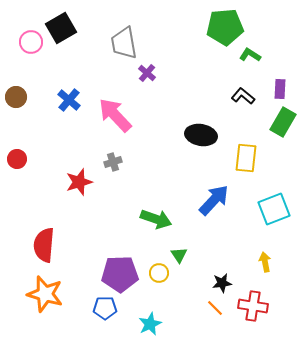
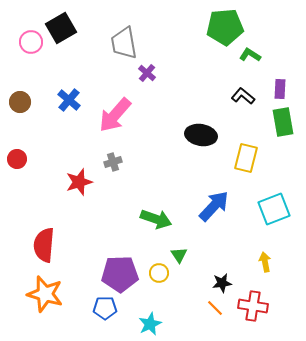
brown circle: moved 4 px right, 5 px down
pink arrow: rotated 96 degrees counterclockwise
green rectangle: rotated 40 degrees counterclockwise
yellow rectangle: rotated 8 degrees clockwise
blue arrow: moved 6 px down
